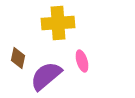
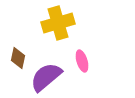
yellow cross: rotated 12 degrees counterclockwise
purple semicircle: moved 1 px down
